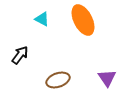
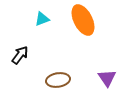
cyan triangle: rotated 49 degrees counterclockwise
brown ellipse: rotated 10 degrees clockwise
